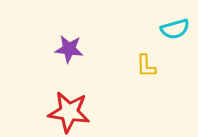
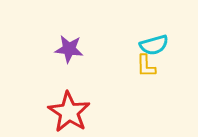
cyan semicircle: moved 21 px left, 16 px down
red star: rotated 24 degrees clockwise
